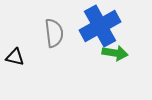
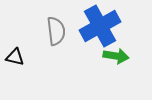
gray semicircle: moved 2 px right, 2 px up
green arrow: moved 1 px right, 3 px down
